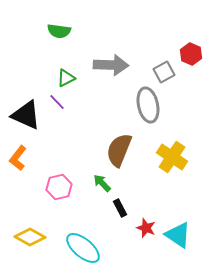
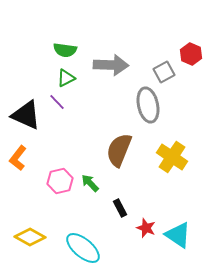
green semicircle: moved 6 px right, 19 px down
green arrow: moved 12 px left
pink hexagon: moved 1 px right, 6 px up
